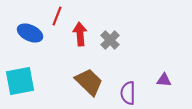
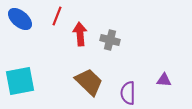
blue ellipse: moved 10 px left, 14 px up; rotated 15 degrees clockwise
gray cross: rotated 30 degrees counterclockwise
